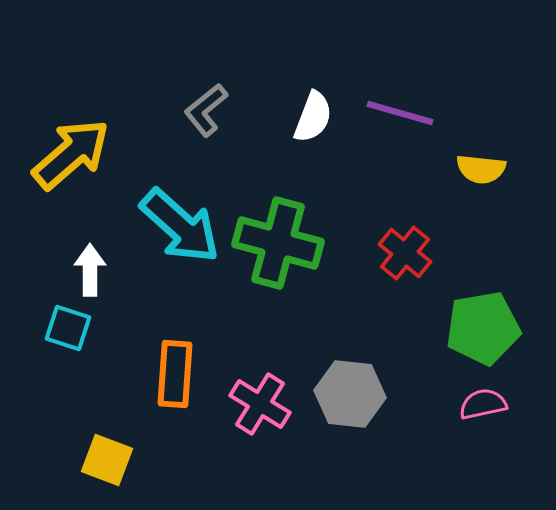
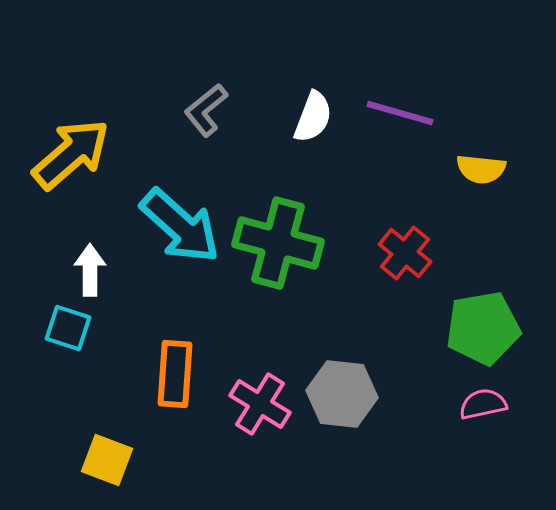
gray hexagon: moved 8 px left
